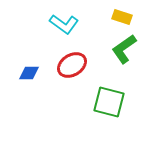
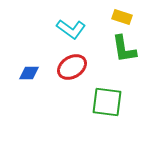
cyan L-shape: moved 7 px right, 5 px down
green L-shape: rotated 64 degrees counterclockwise
red ellipse: moved 2 px down
green square: moved 2 px left; rotated 8 degrees counterclockwise
